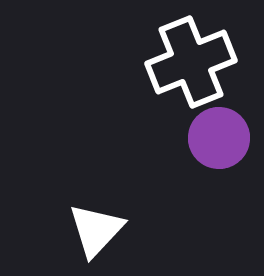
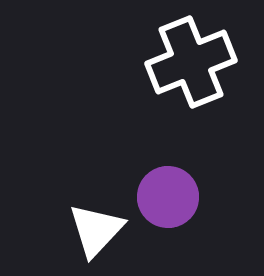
purple circle: moved 51 px left, 59 px down
